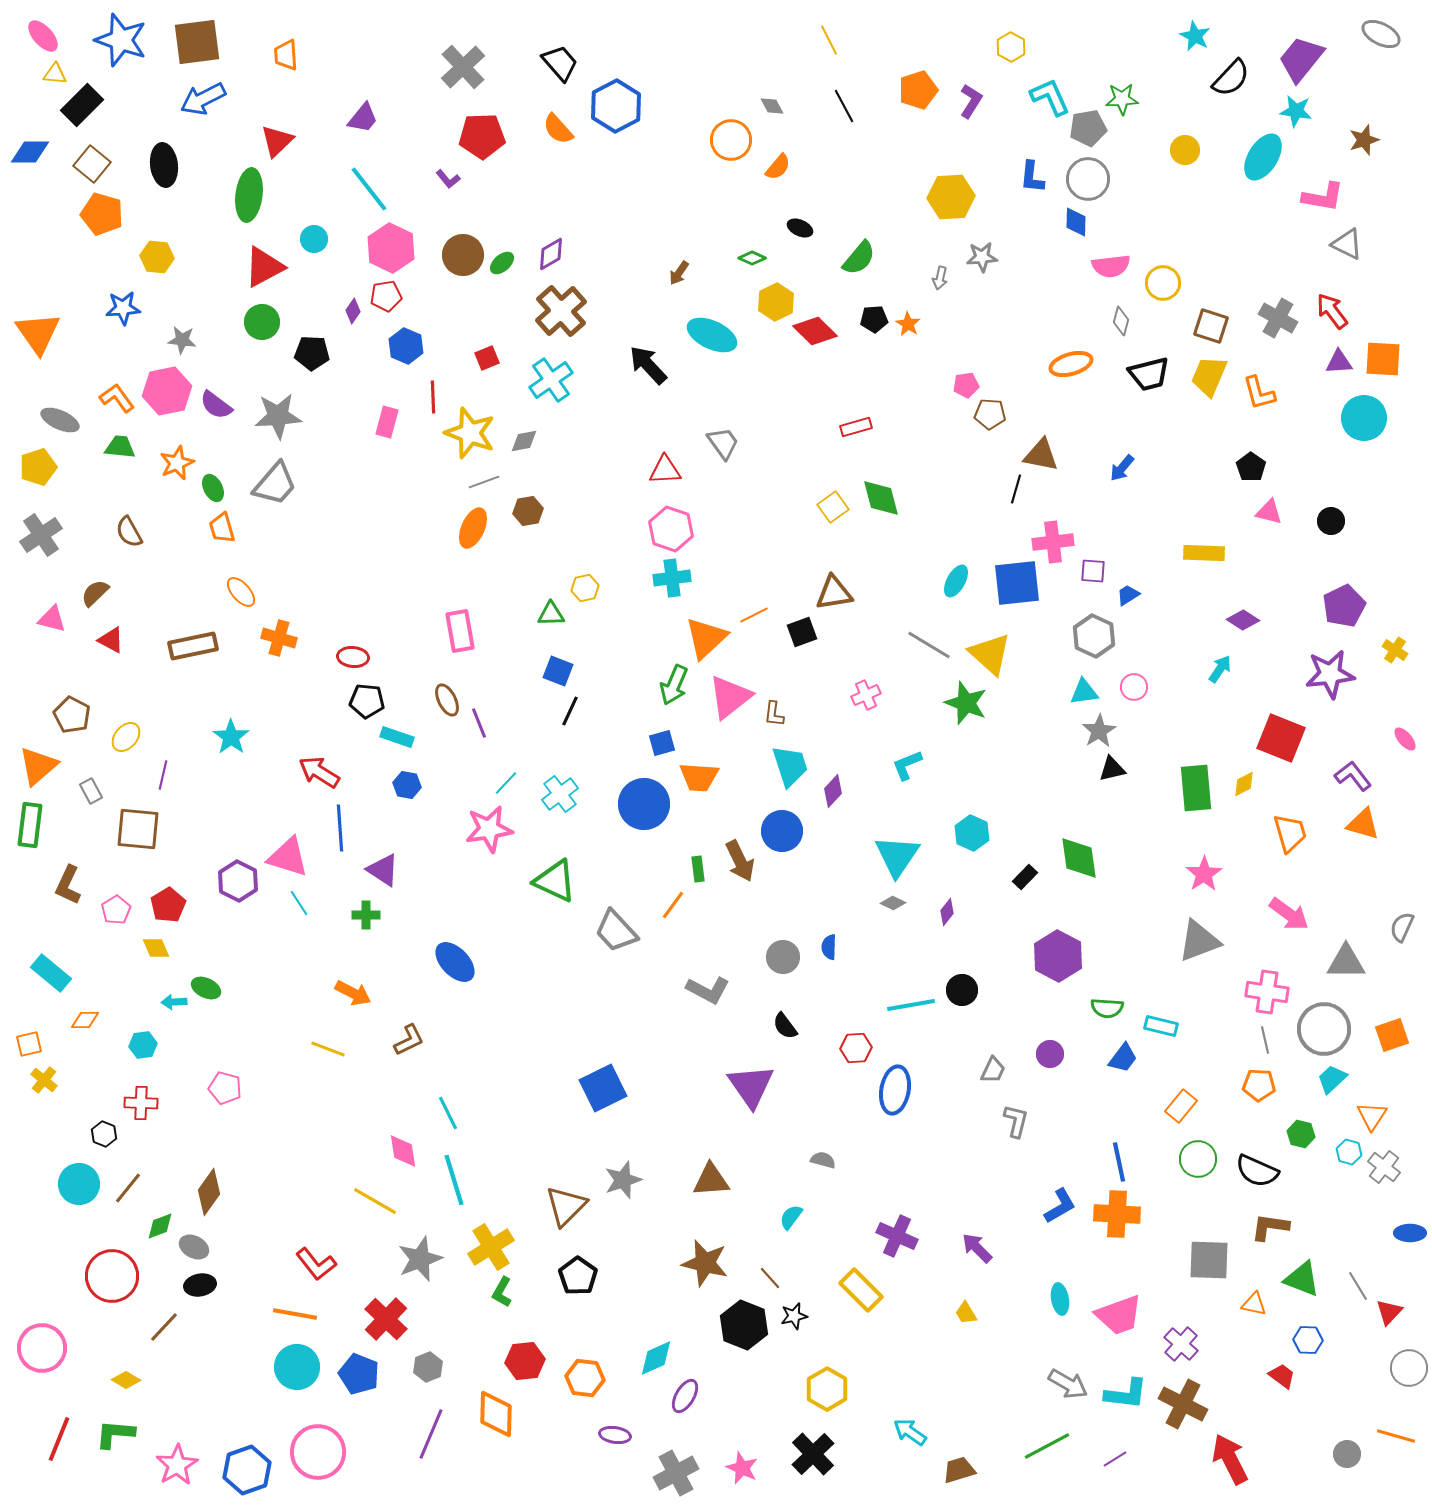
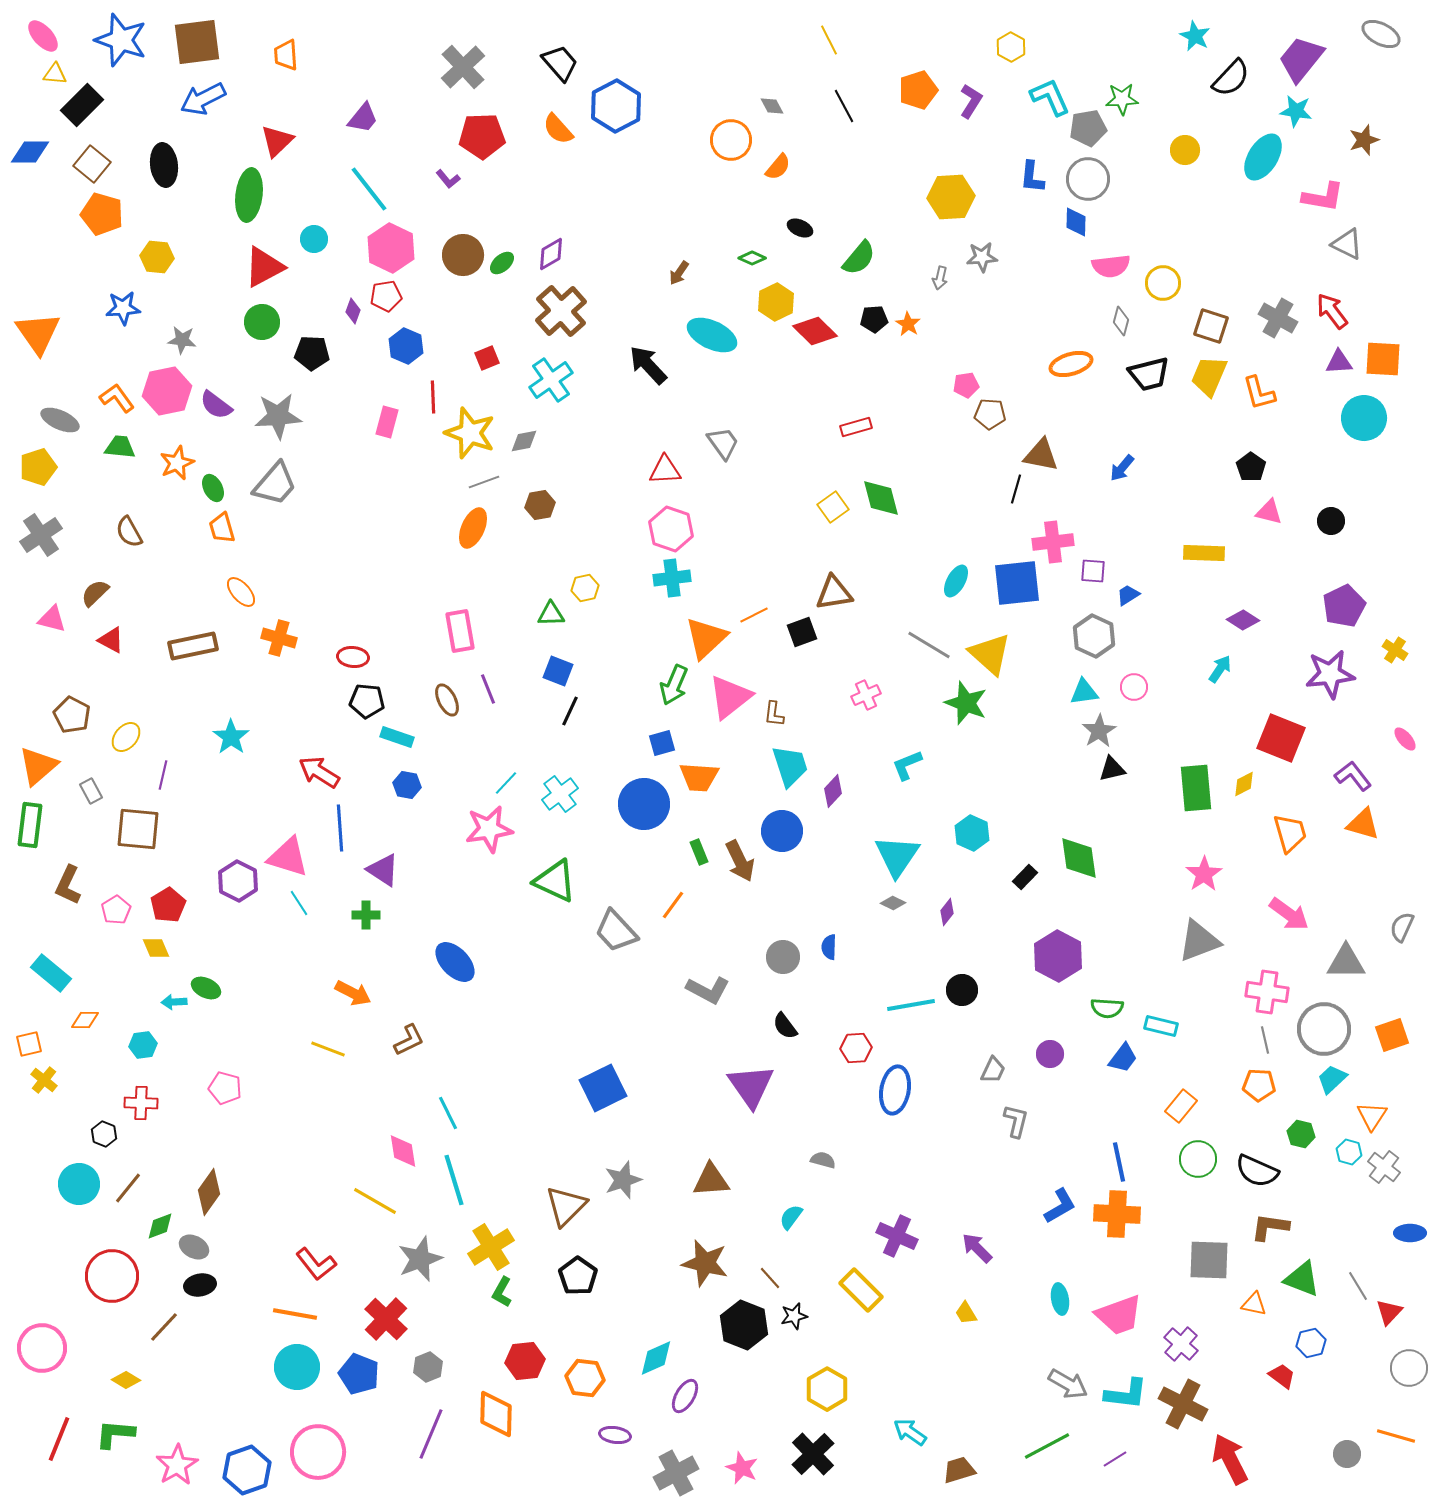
purple diamond at (353, 311): rotated 15 degrees counterclockwise
brown hexagon at (528, 511): moved 12 px right, 6 px up
purple line at (479, 723): moved 9 px right, 34 px up
green rectangle at (698, 869): moved 1 px right, 17 px up; rotated 15 degrees counterclockwise
blue hexagon at (1308, 1340): moved 3 px right, 3 px down; rotated 16 degrees counterclockwise
